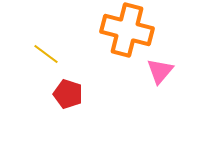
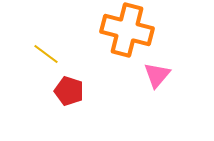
pink triangle: moved 3 px left, 4 px down
red pentagon: moved 1 px right, 3 px up
